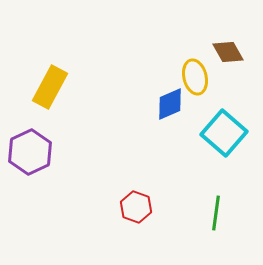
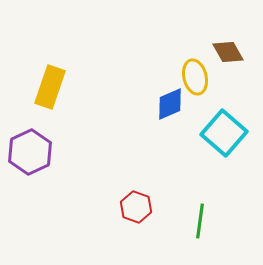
yellow rectangle: rotated 9 degrees counterclockwise
green line: moved 16 px left, 8 px down
